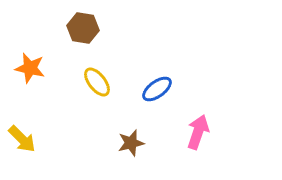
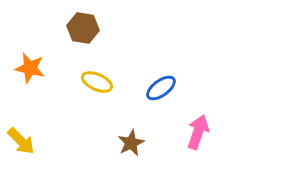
yellow ellipse: rotated 28 degrees counterclockwise
blue ellipse: moved 4 px right, 1 px up
yellow arrow: moved 1 px left, 2 px down
brown star: rotated 12 degrees counterclockwise
